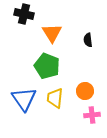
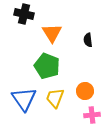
yellow trapezoid: rotated 15 degrees clockwise
